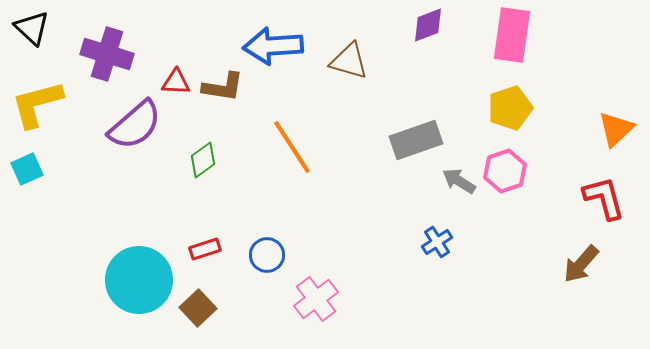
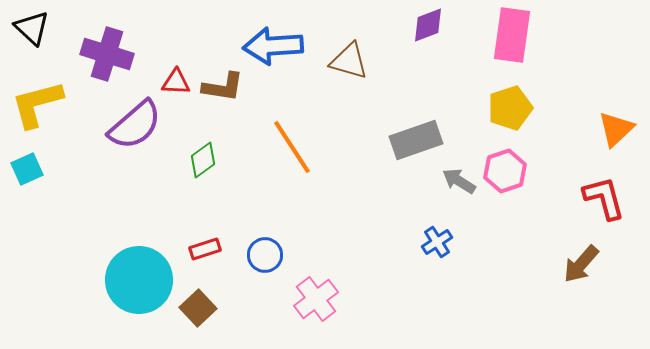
blue circle: moved 2 px left
